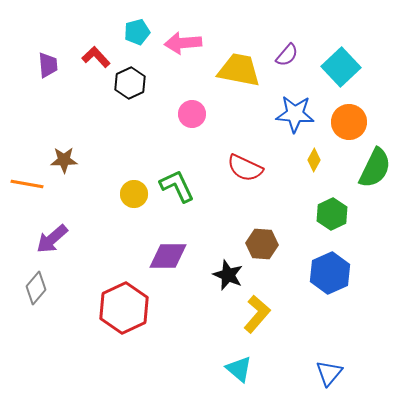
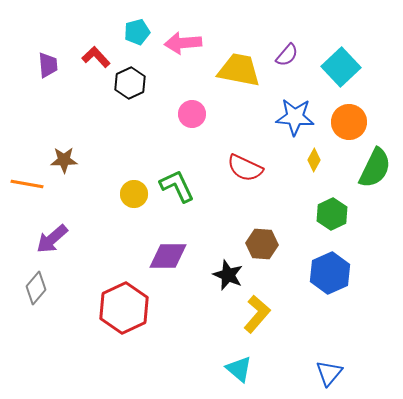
blue star: moved 3 px down
